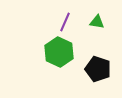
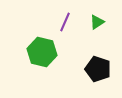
green triangle: rotated 42 degrees counterclockwise
green hexagon: moved 17 px left; rotated 12 degrees counterclockwise
